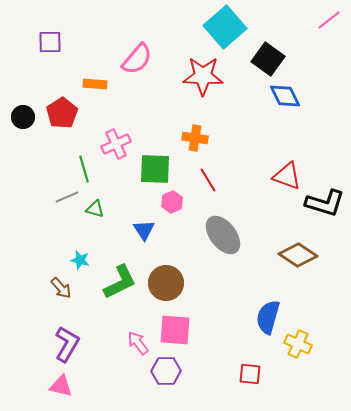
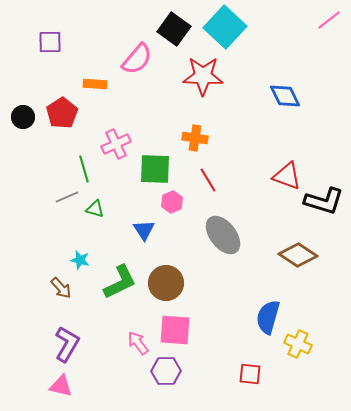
cyan square: rotated 6 degrees counterclockwise
black square: moved 94 px left, 30 px up
black L-shape: moved 1 px left, 2 px up
